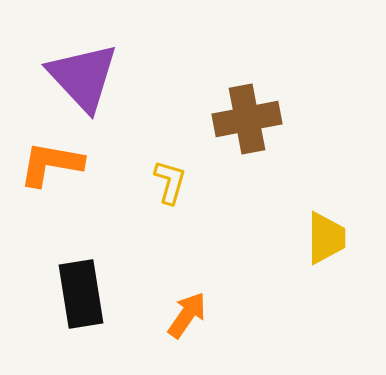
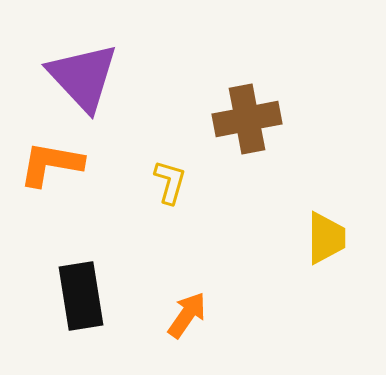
black rectangle: moved 2 px down
